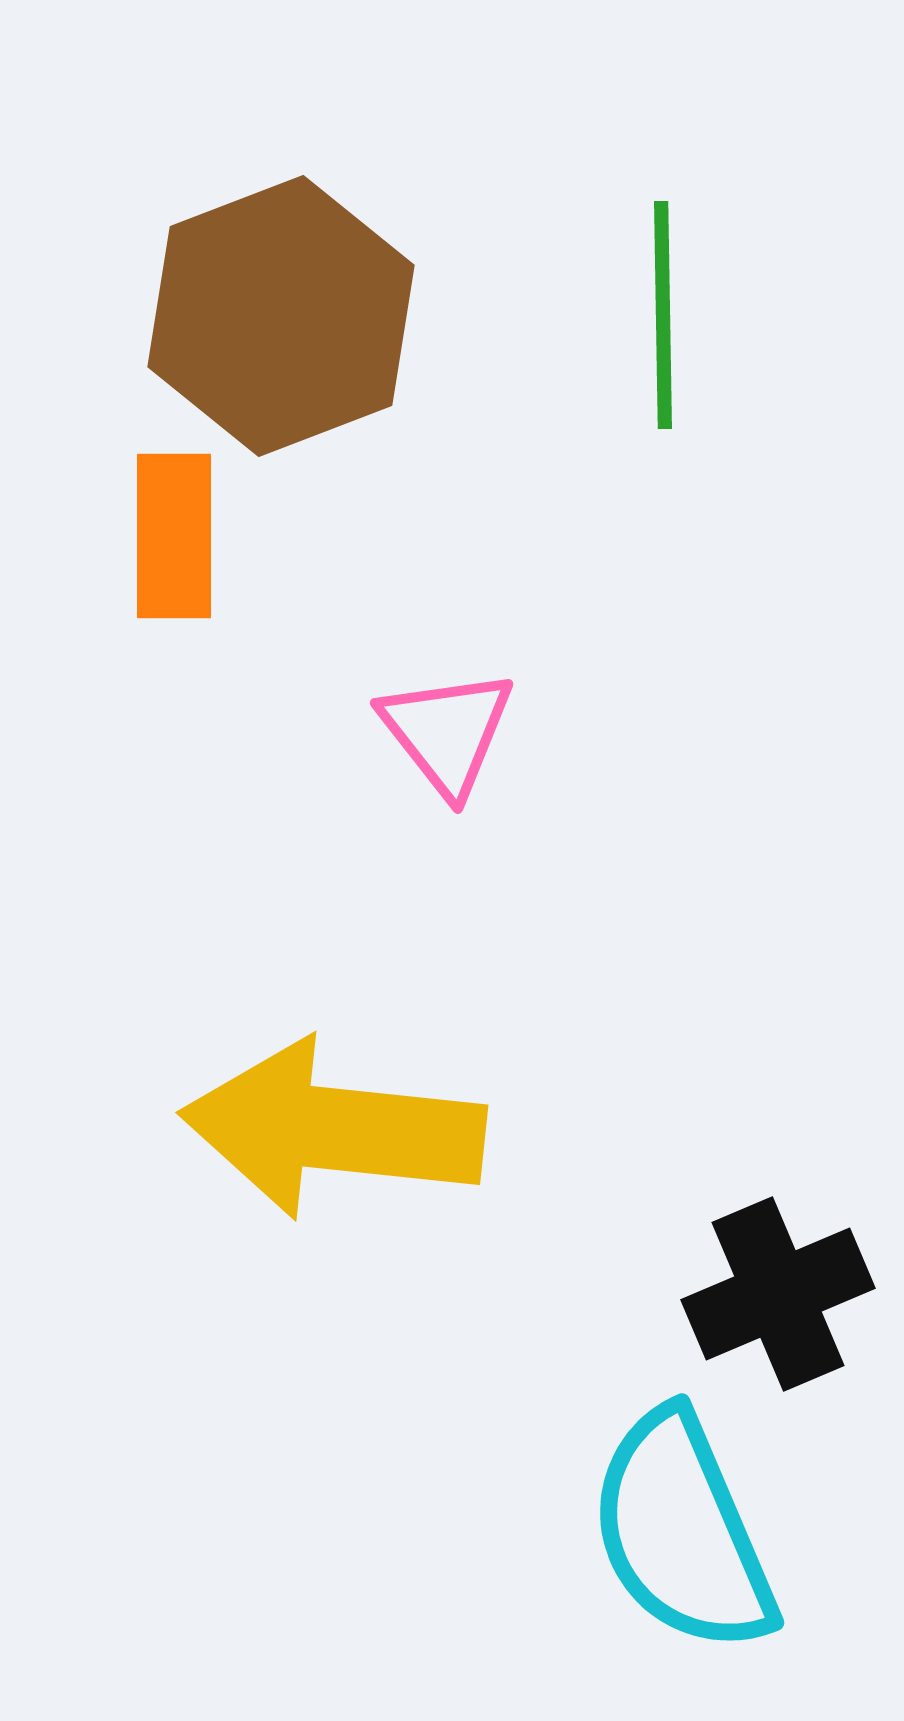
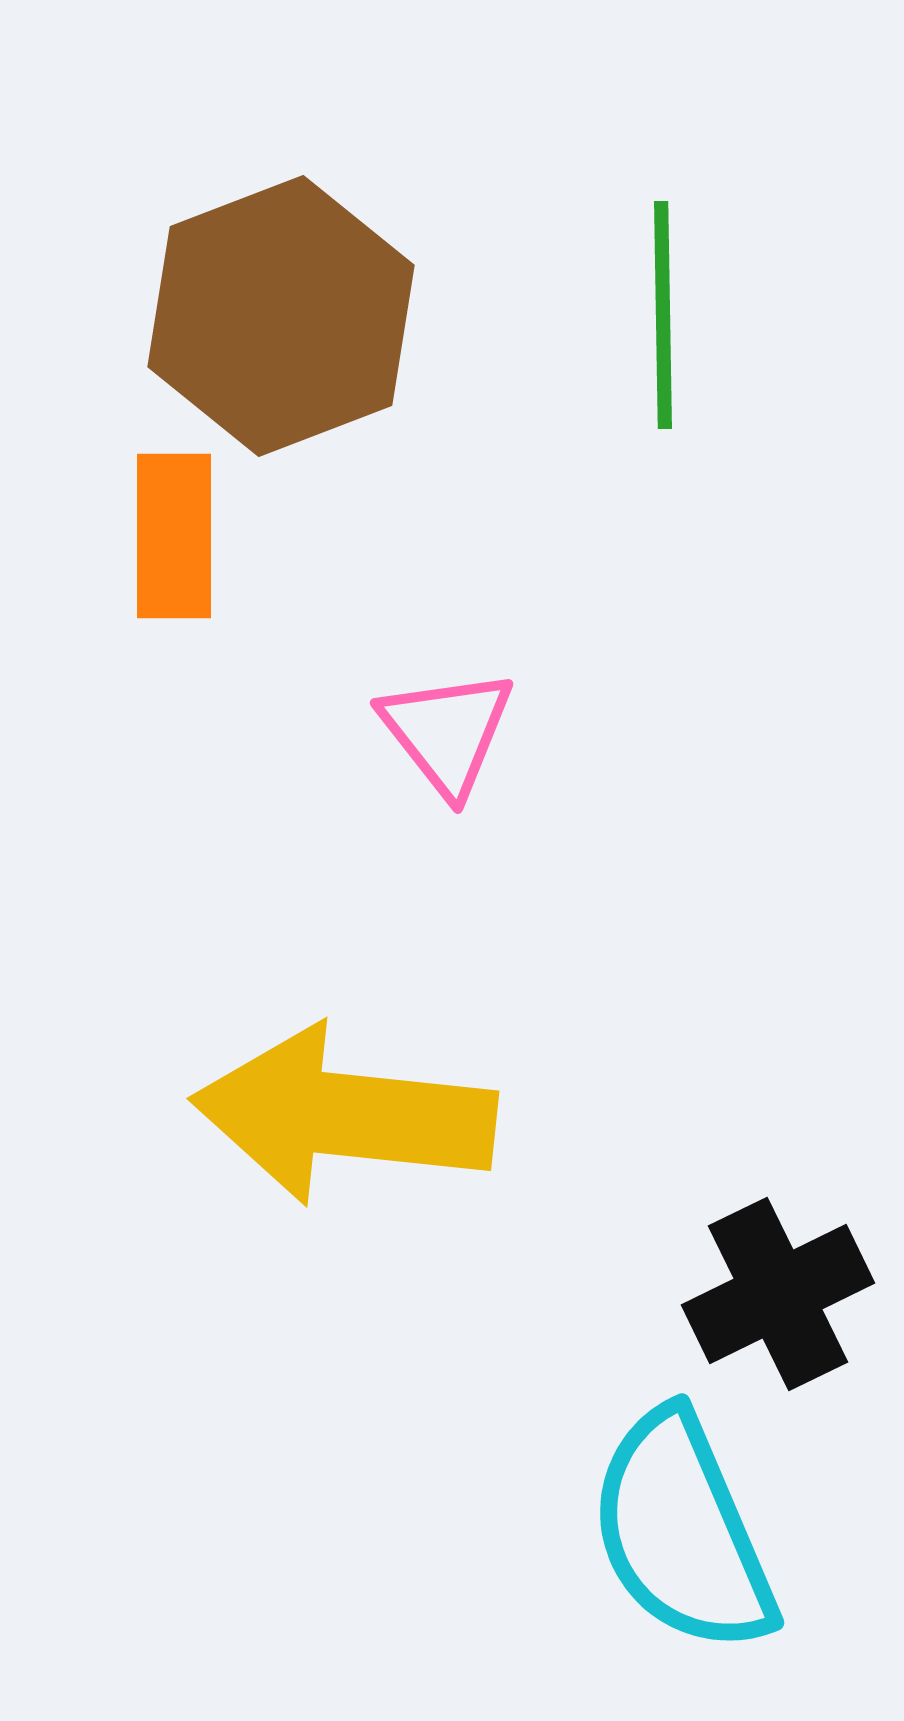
yellow arrow: moved 11 px right, 14 px up
black cross: rotated 3 degrees counterclockwise
